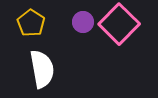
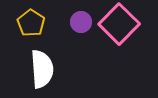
purple circle: moved 2 px left
white semicircle: rotated 6 degrees clockwise
